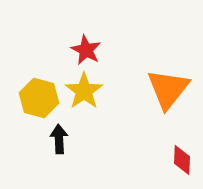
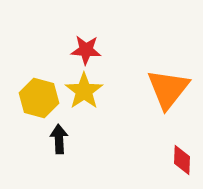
red star: rotated 24 degrees counterclockwise
